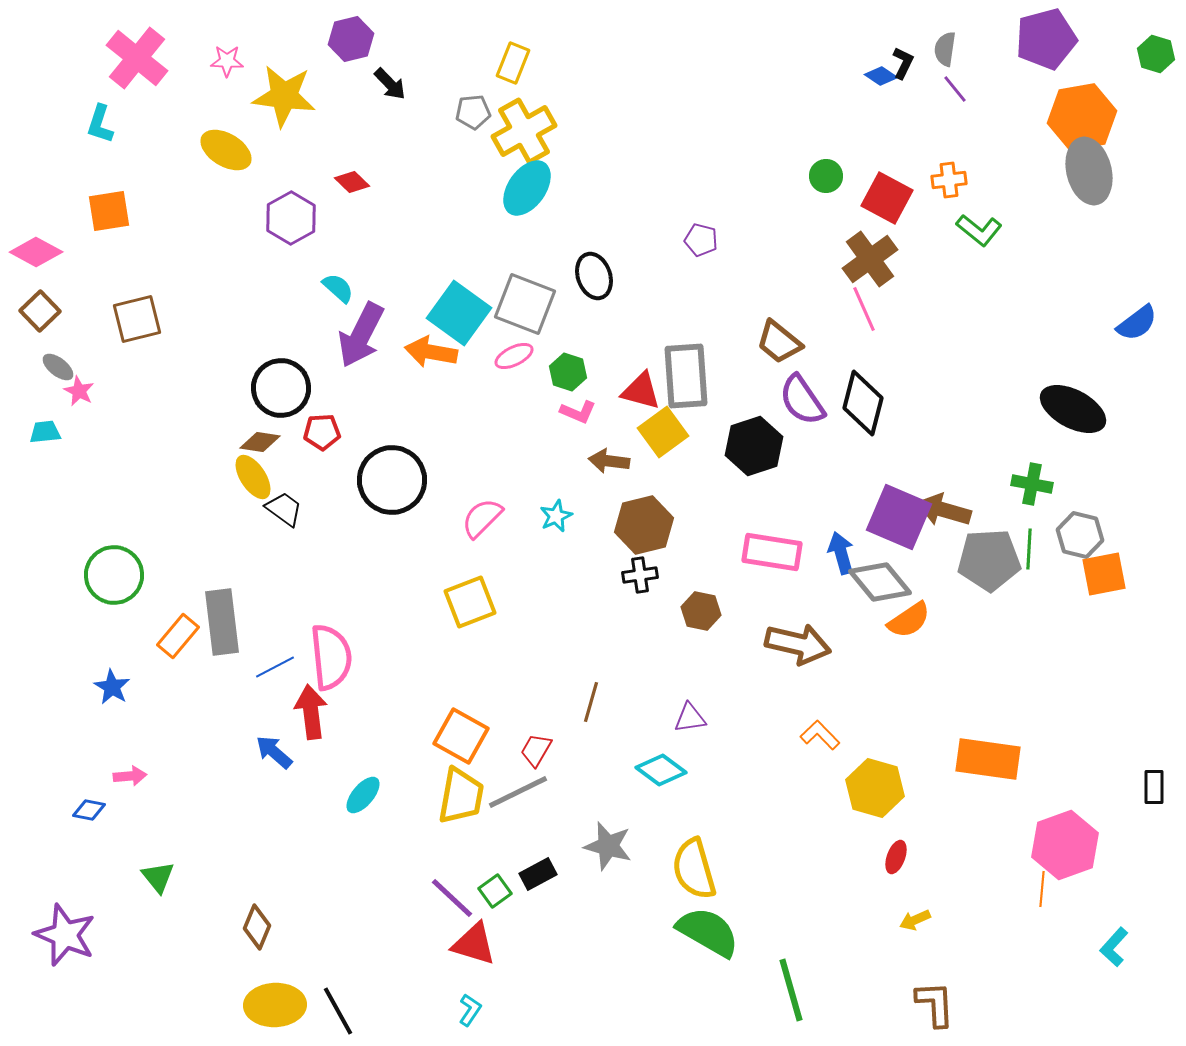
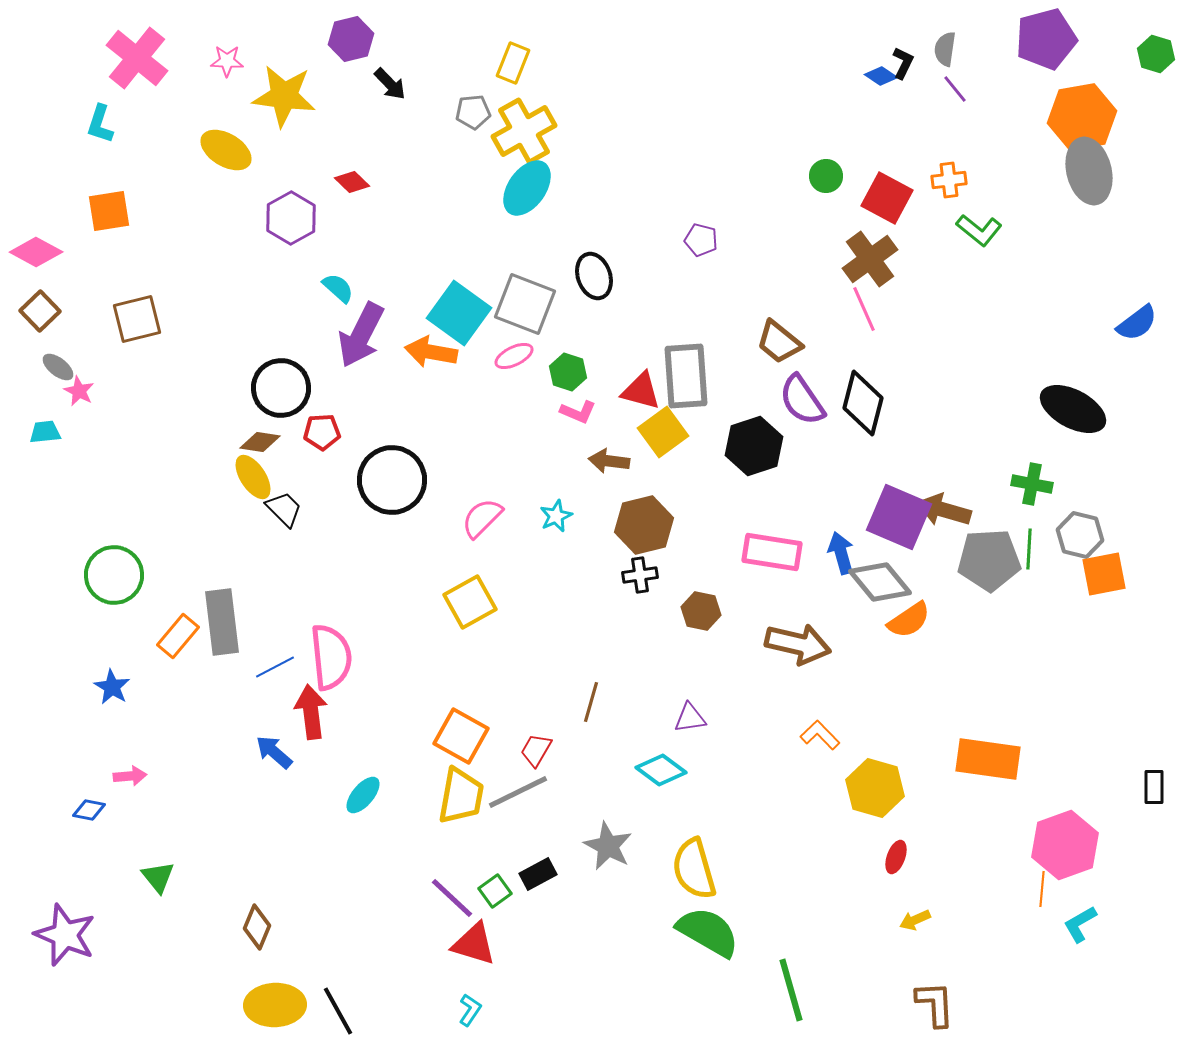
black trapezoid at (284, 509): rotated 9 degrees clockwise
yellow square at (470, 602): rotated 8 degrees counterclockwise
gray star at (608, 846): rotated 12 degrees clockwise
cyan L-shape at (1114, 947): moved 34 px left, 23 px up; rotated 18 degrees clockwise
